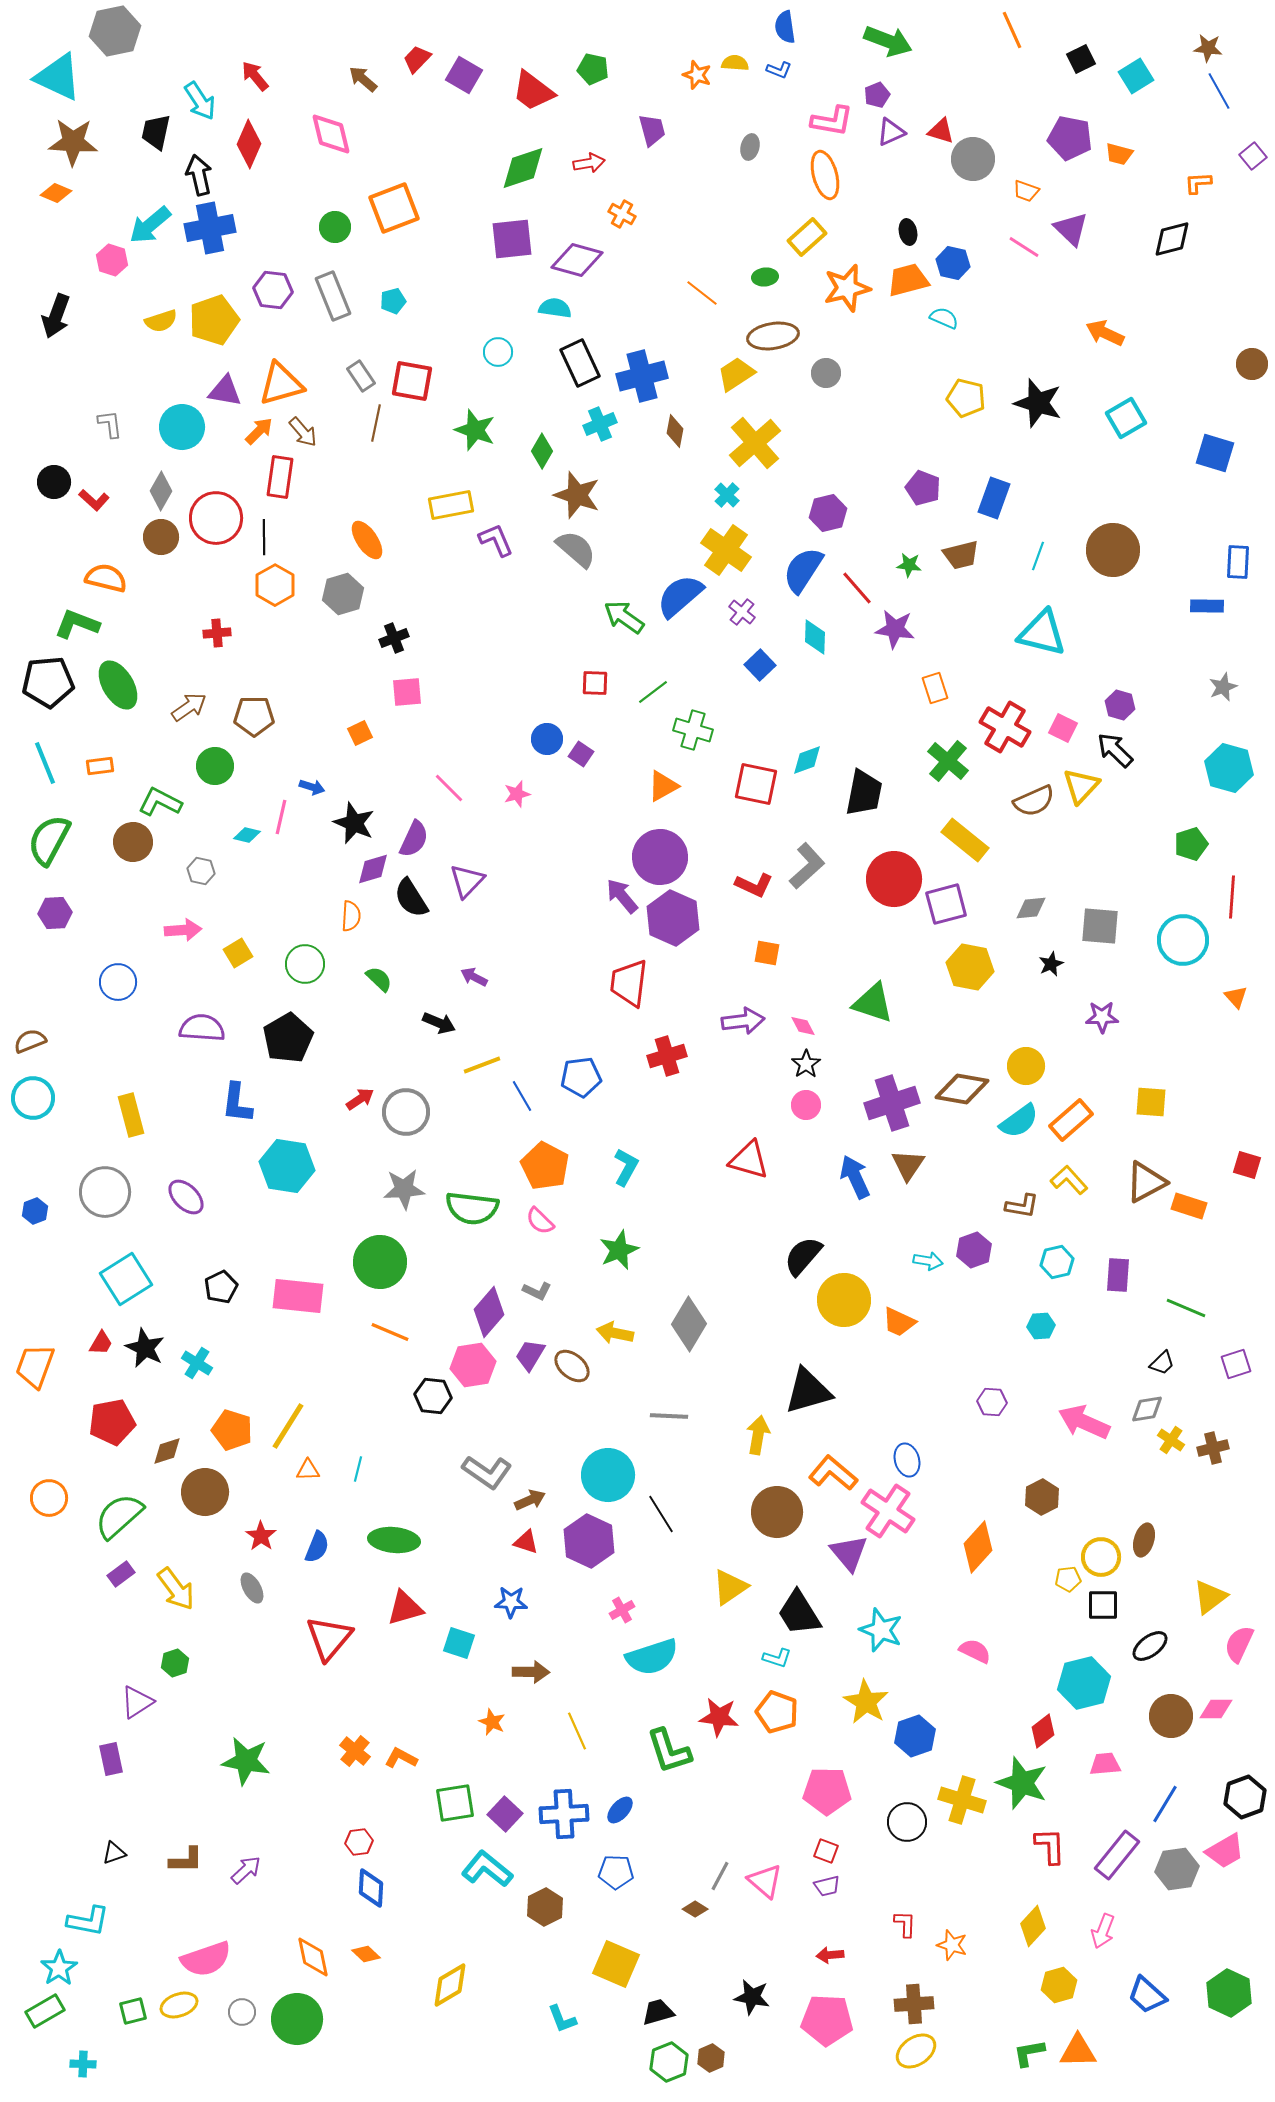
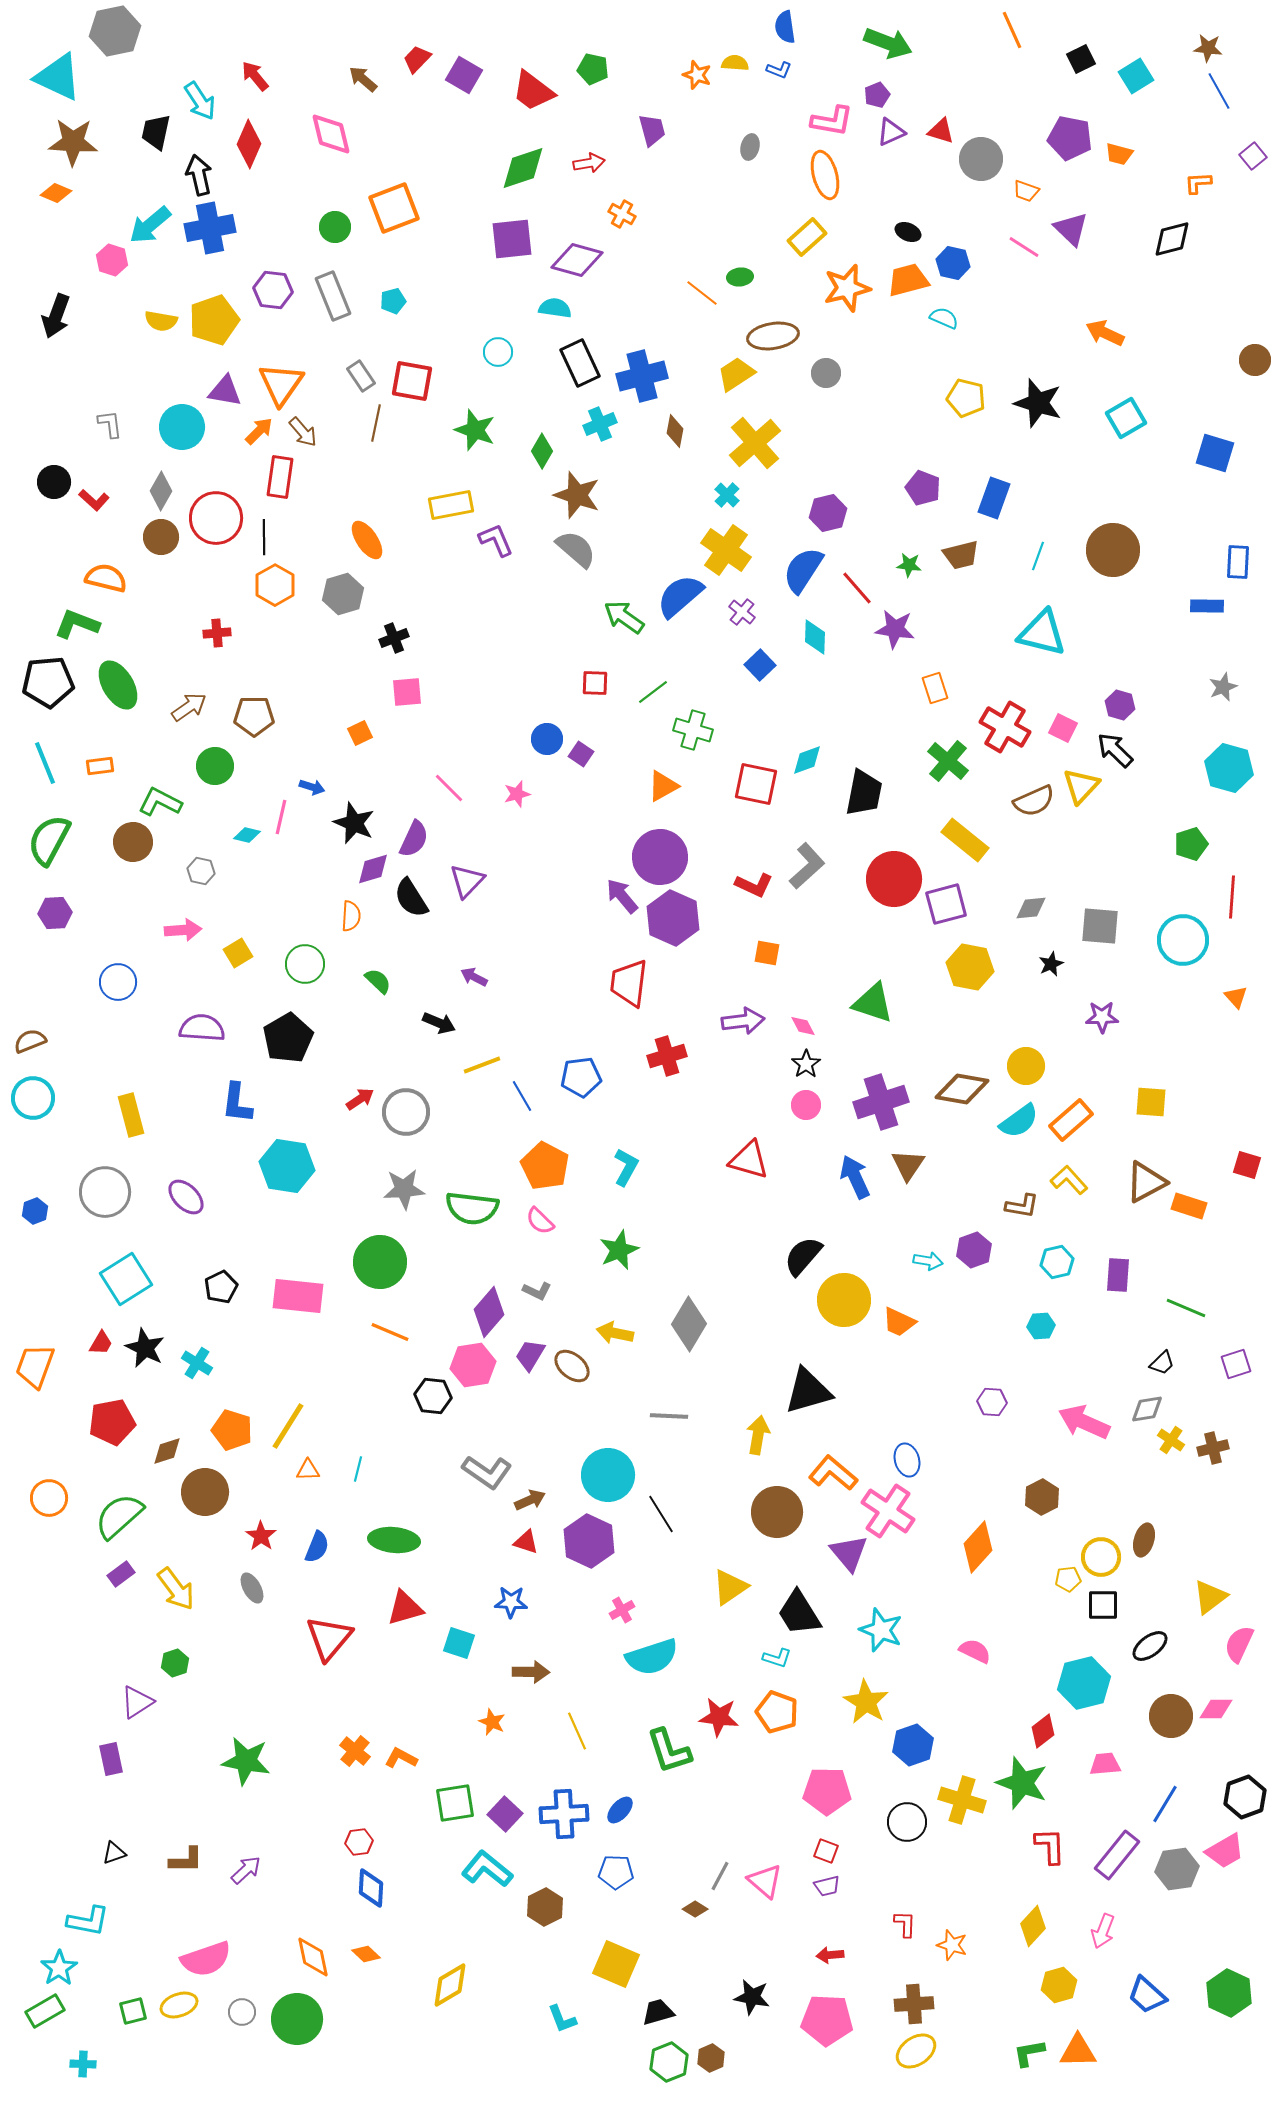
green arrow at (888, 41): moved 2 px down
gray circle at (973, 159): moved 8 px right
black ellipse at (908, 232): rotated 55 degrees counterclockwise
green ellipse at (765, 277): moved 25 px left
yellow semicircle at (161, 321): rotated 28 degrees clockwise
brown circle at (1252, 364): moved 3 px right, 4 px up
orange triangle at (281, 384): rotated 39 degrees counterclockwise
green semicircle at (379, 979): moved 1 px left, 2 px down
purple cross at (892, 1103): moved 11 px left, 1 px up
blue hexagon at (915, 1736): moved 2 px left, 9 px down
